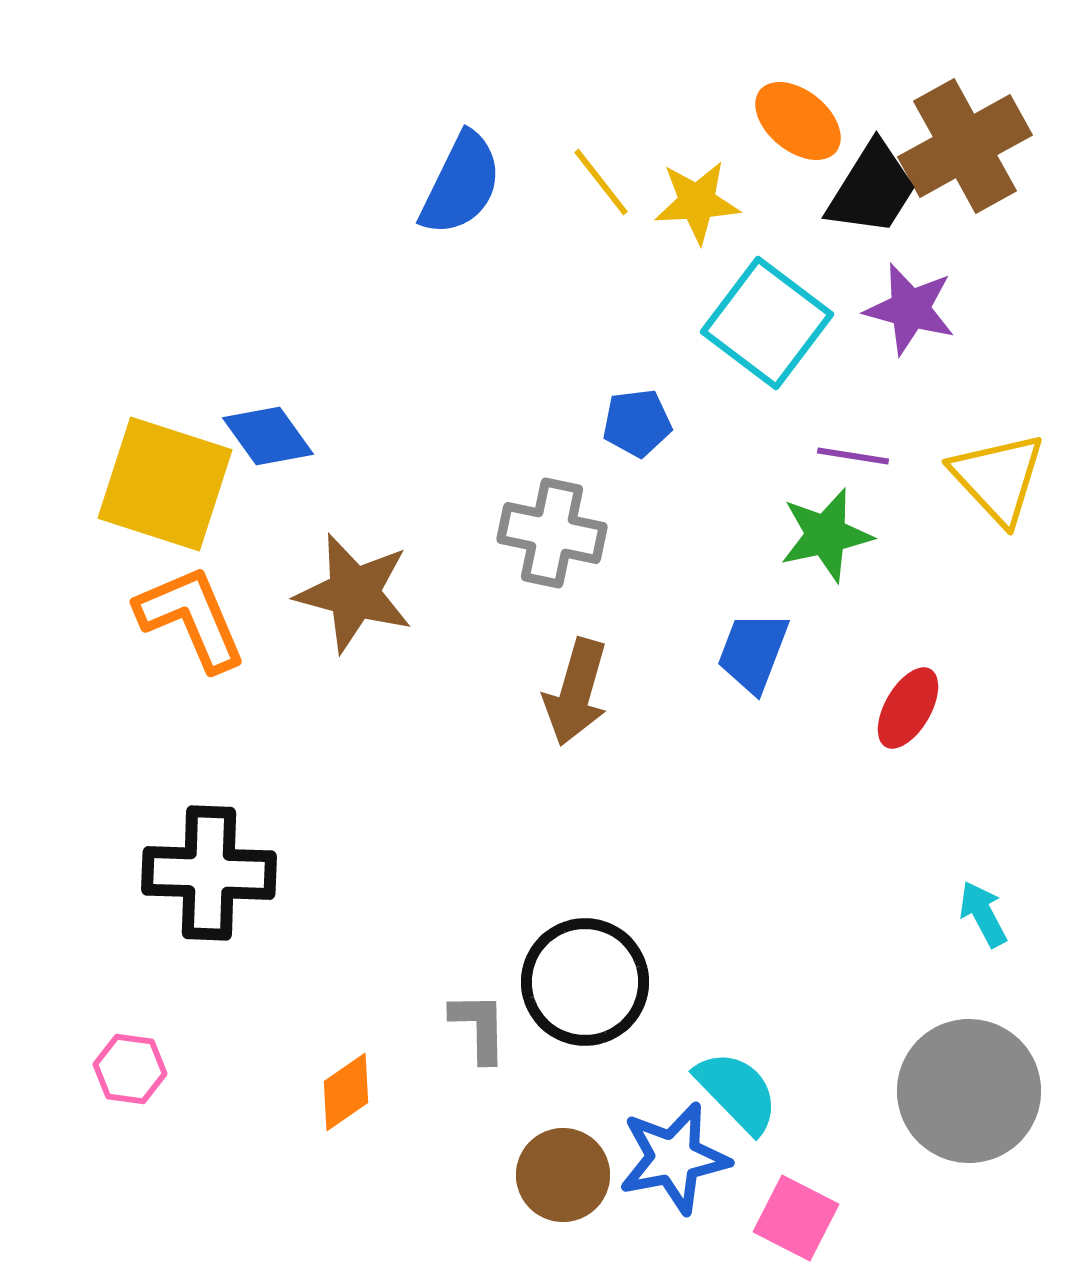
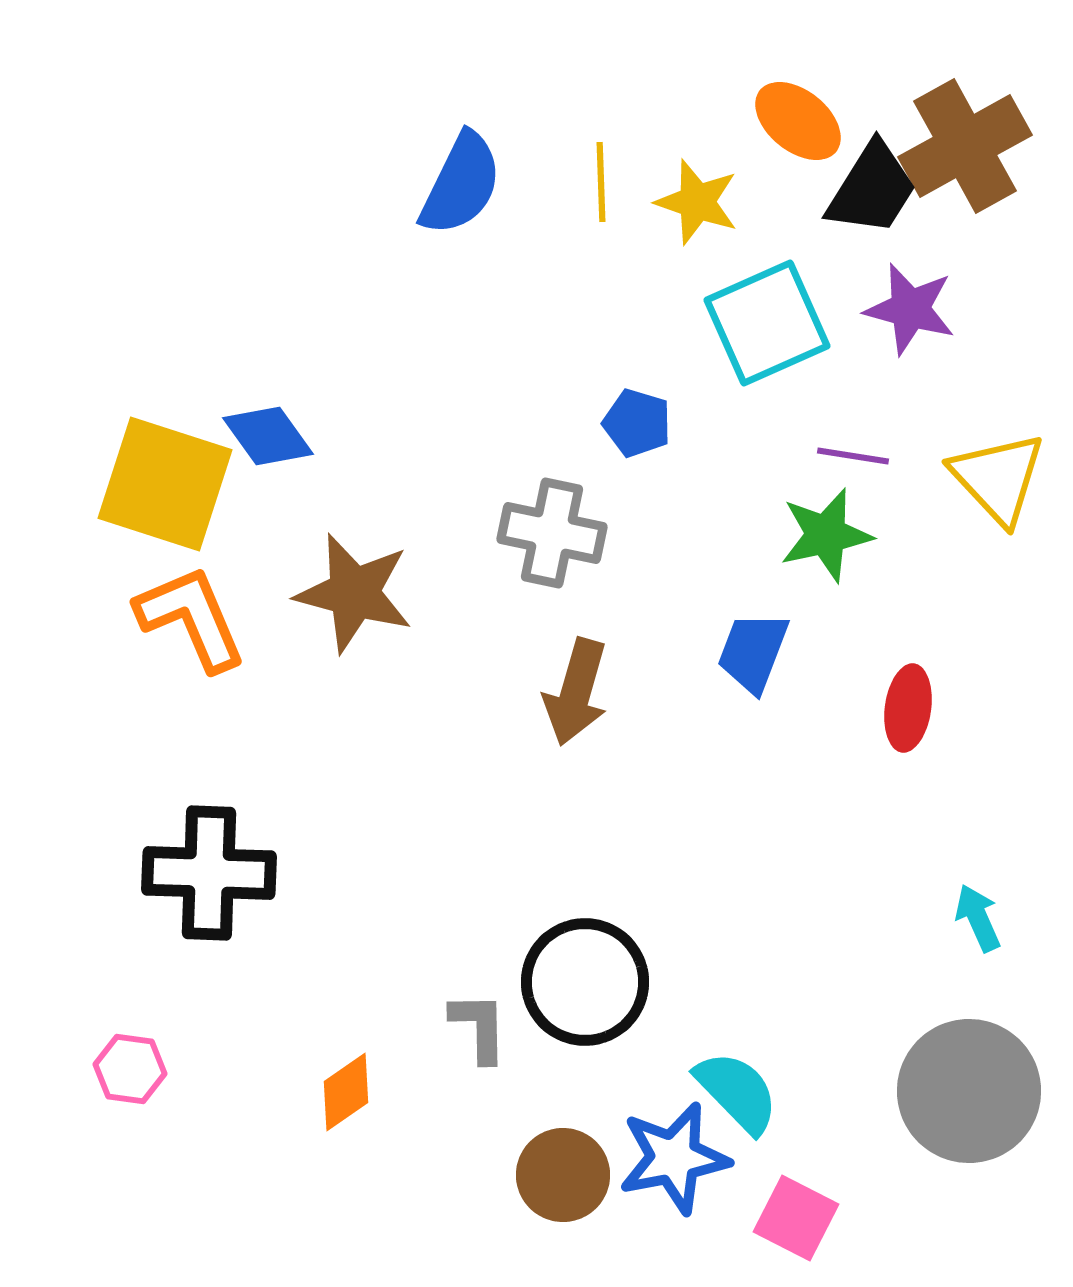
yellow line: rotated 36 degrees clockwise
yellow star: rotated 22 degrees clockwise
cyan square: rotated 29 degrees clockwise
blue pentagon: rotated 24 degrees clockwise
red ellipse: rotated 22 degrees counterclockwise
cyan arrow: moved 5 px left, 4 px down; rotated 4 degrees clockwise
